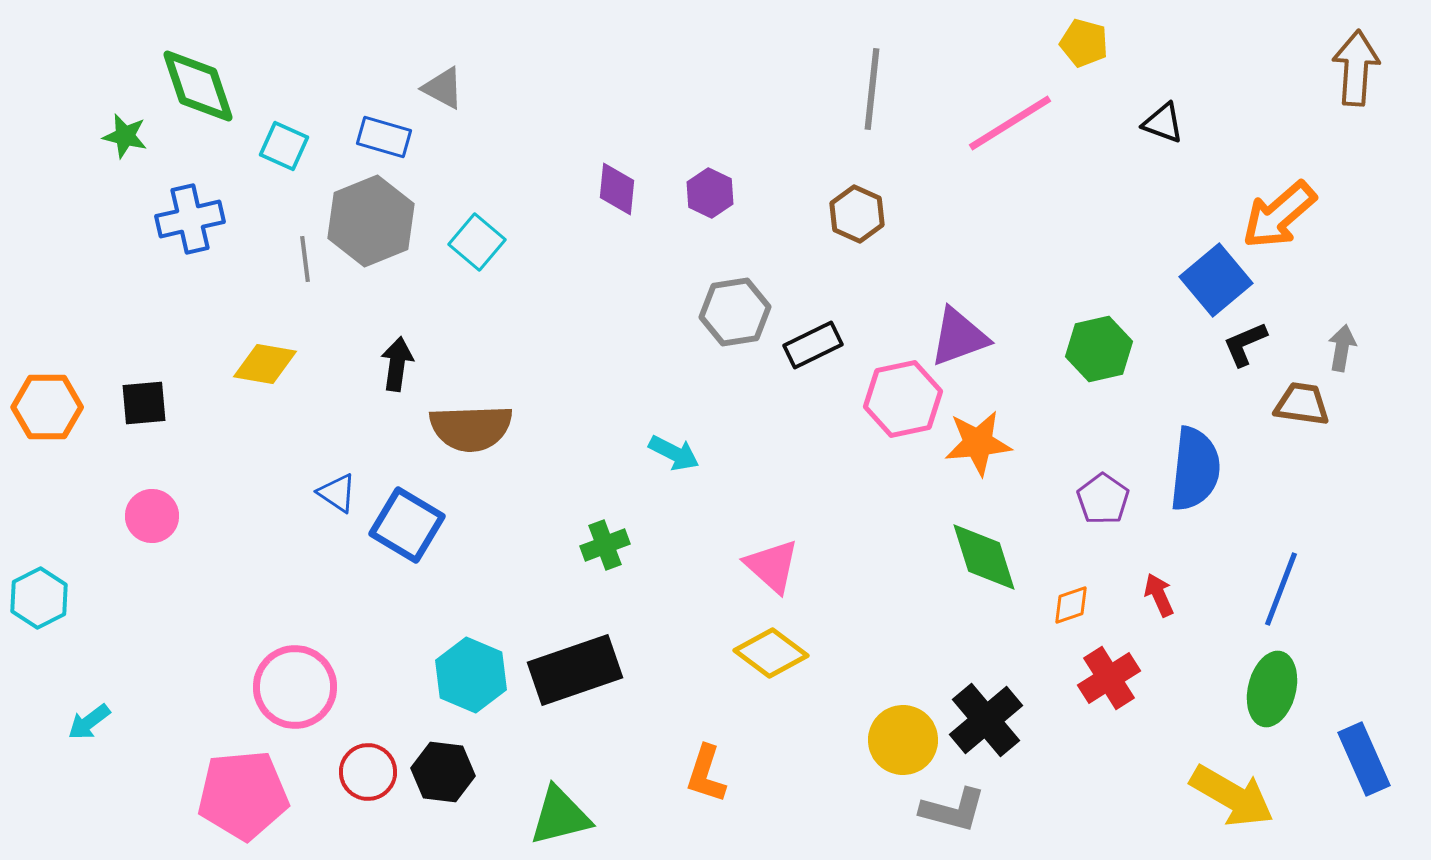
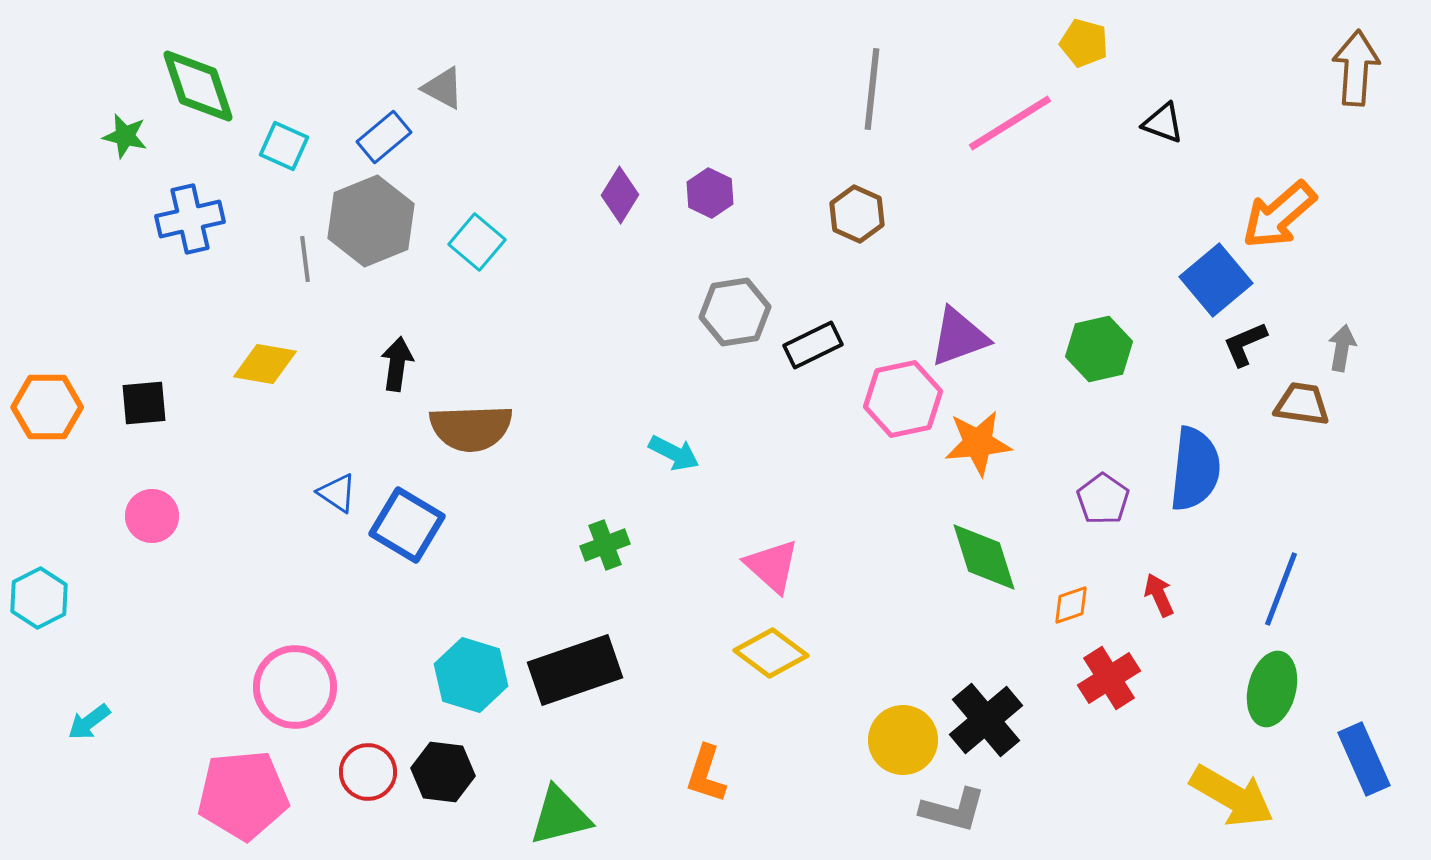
blue rectangle at (384, 137): rotated 56 degrees counterclockwise
purple diamond at (617, 189): moved 3 px right, 6 px down; rotated 26 degrees clockwise
cyan hexagon at (471, 675): rotated 6 degrees counterclockwise
